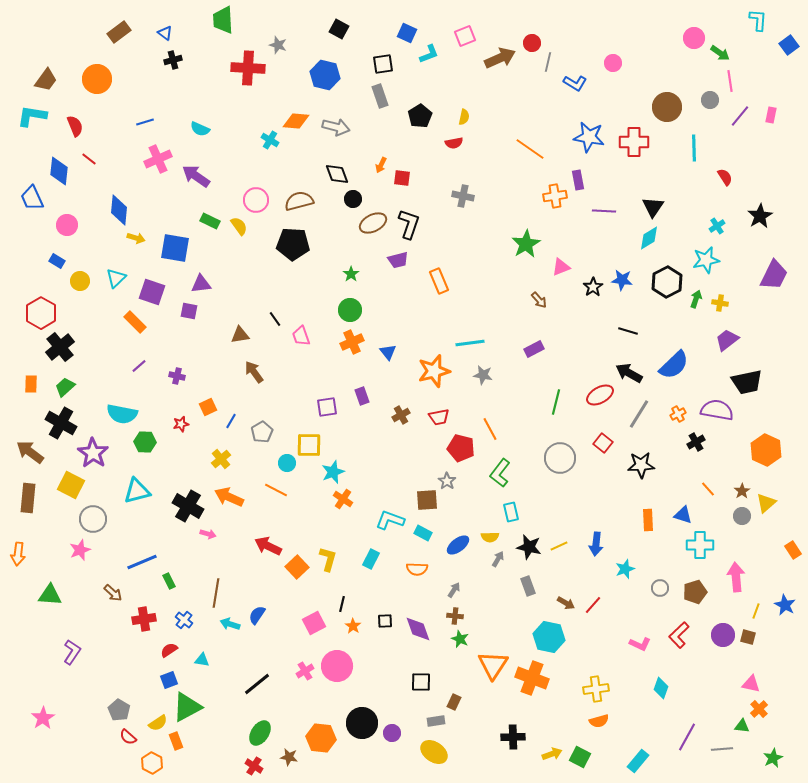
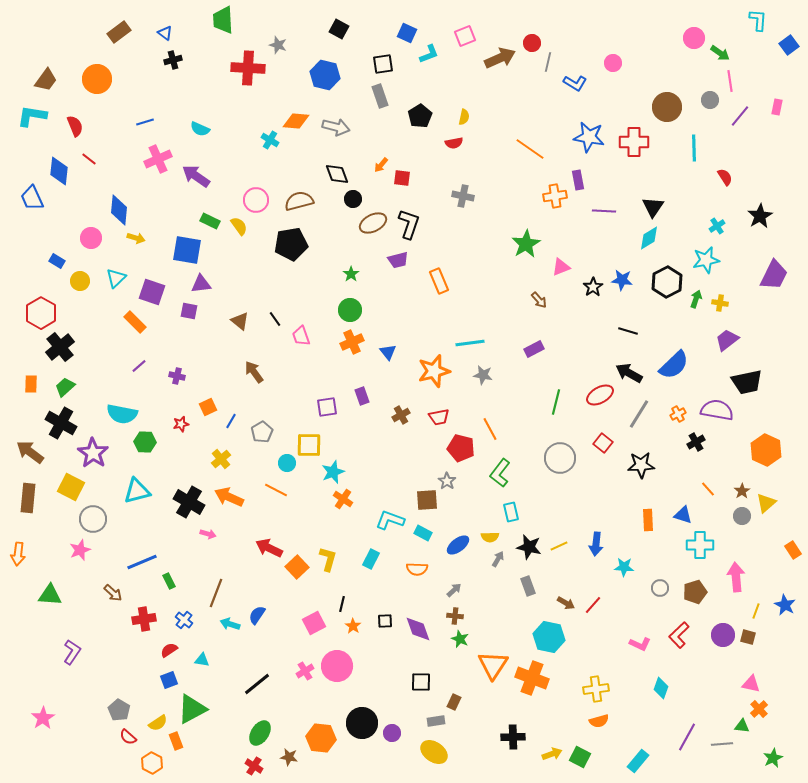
pink rectangle at (771, 115): moved 6 px right, 8 px up
orange arrow at (381, 165): rotated 14 degrees clockwise
pink circle at (67, 225): moved 24 px right, 13 px down
black pentagon at (293, 244): moved 2 px left; rotated 12 degrees counterclockwise
blue square at (175, 248): moved 12 px right, 2 px down
brown triangle at (240, 335): moved 14 px up; rotated 48 degrees clockwise
yellow square at (71, 485): moved 2 px down
black cross at (188, 506): moved 1 px right, 4 px up
red arrow at (268, 546): moved 1 px right, 2 px down
cyan star at (625, 569): moved 1 px left, 2 px up; rotated 24 degrees clockwise
gray arrow at (454, 590): rotated 14 degrees clockwise
brown line at (216, 593): rotated 12 degrees clockwise
green triangle at (187, 707): moved 5 px right, 2 px down
gray line at (722, 749): moved 5 px up
